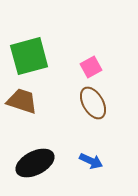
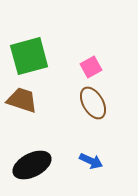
brown trapezoid: moved 1 px up
black ellipse: moved 3 px left, 2 px down
